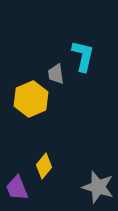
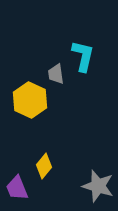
yellow hexagon: moved 1 px left, 1 px down; rotated 12 degrees counterclockwise
gray star: moved 1 px up
